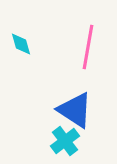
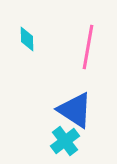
cyan diamond: moved 6 px right, 5 px up; rotated 15 degrees clockwise
